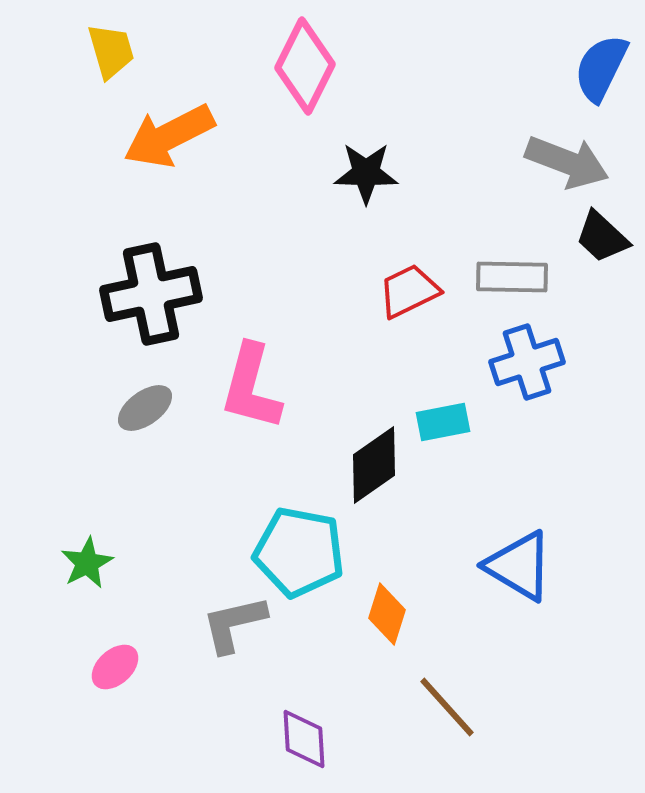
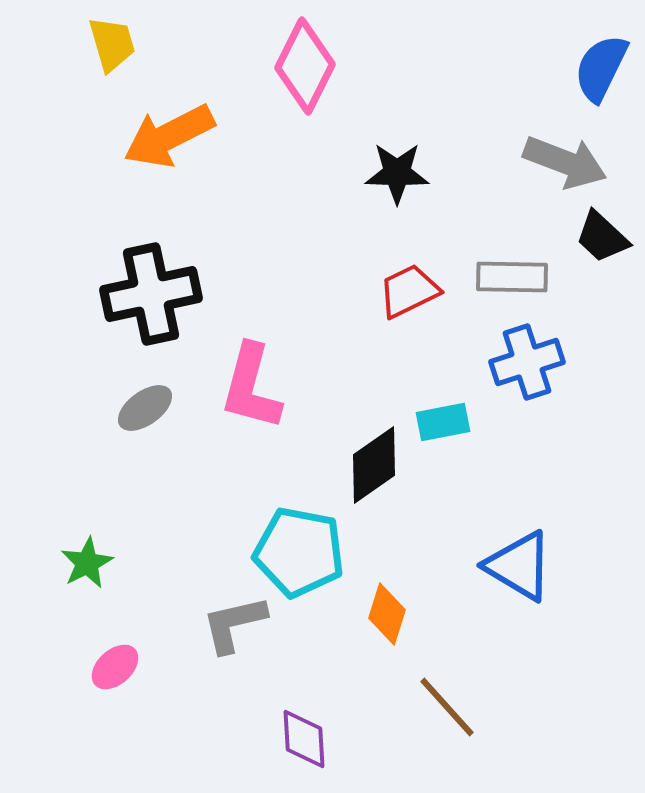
yellow trapezoid: moved 1 px right, 7 px up
gray arrow: moved 2 px left
black star: moved 31 px right
